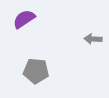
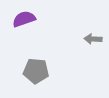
purple semicircle: rotated 15 degrees clockwise
